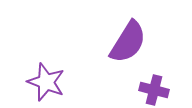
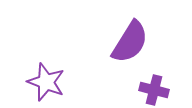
purple semicircle: moved 2 px right
